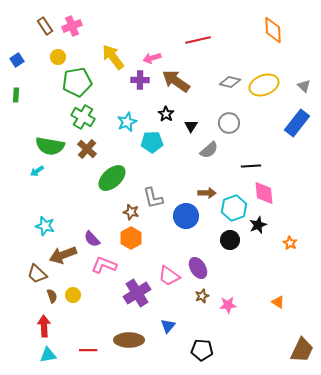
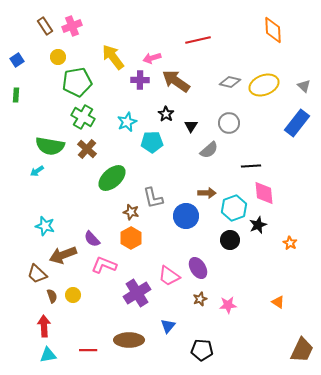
brown star at (202, 296): moved 2 px left, 3 px down
